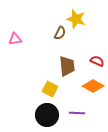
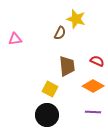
purple line: moved 16 px right, 1 px up
